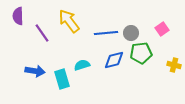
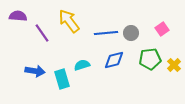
purple semicircle: rotated 96 degrees clockwise
green pentagon: moved 9 px right, 6 px down
yellow cross: rotated 32 degrees clockwise
